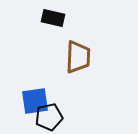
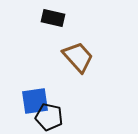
brown trapezoid: rotated 44 degrees counterclockwise
black pentagon: rotated 24 degrees clockwise
